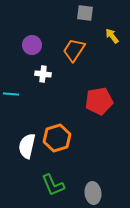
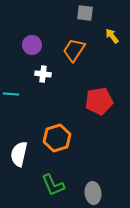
white semicircle: moved 8 px left, 8 px down
